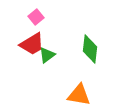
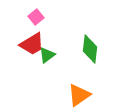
orange triangle: rotated 45 degrees counterclockwise
